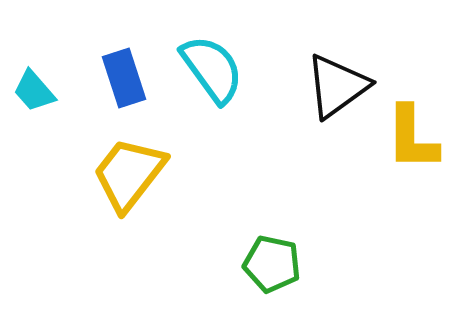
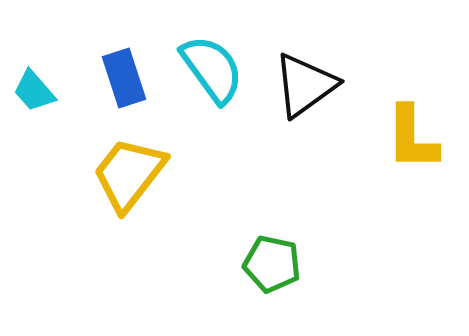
black triangle: moved 32 px left, 1 px up
